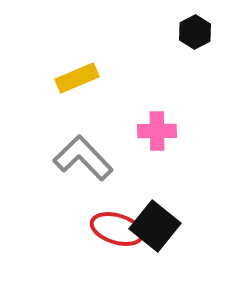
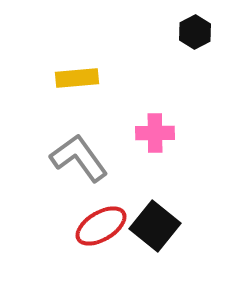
yellow rectangle: rotated 18 degrees clockwise
pink cross: moved 2 px left, 2 px down
gray L-shape: moved 4 px left; rotated 8 degrees clockwise
red ellipse: moved 16 px left, 3 px up; rotated 48 degrees counterclockwise
